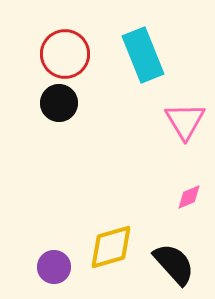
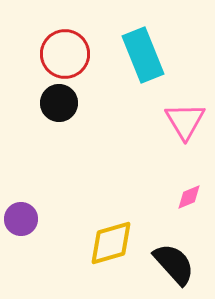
yellow diamond: moved 4 px up
purple circle: moved 33 px left, 48 px up
